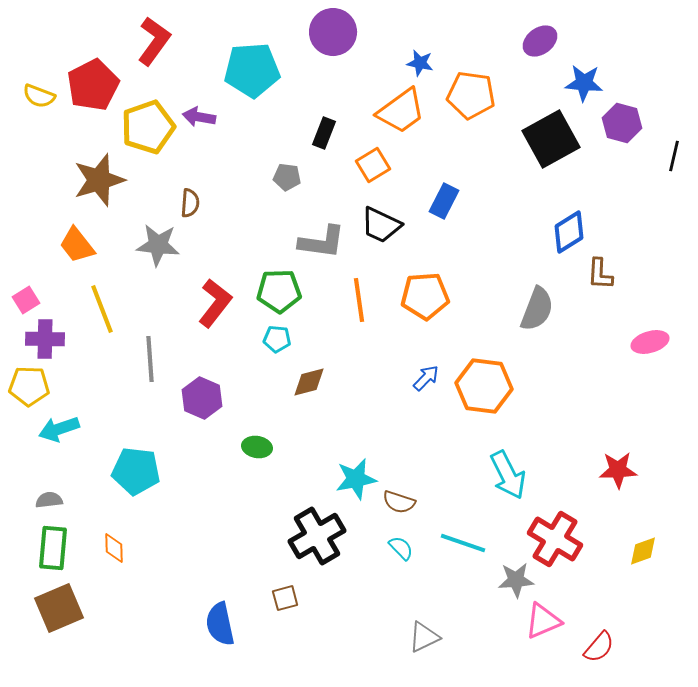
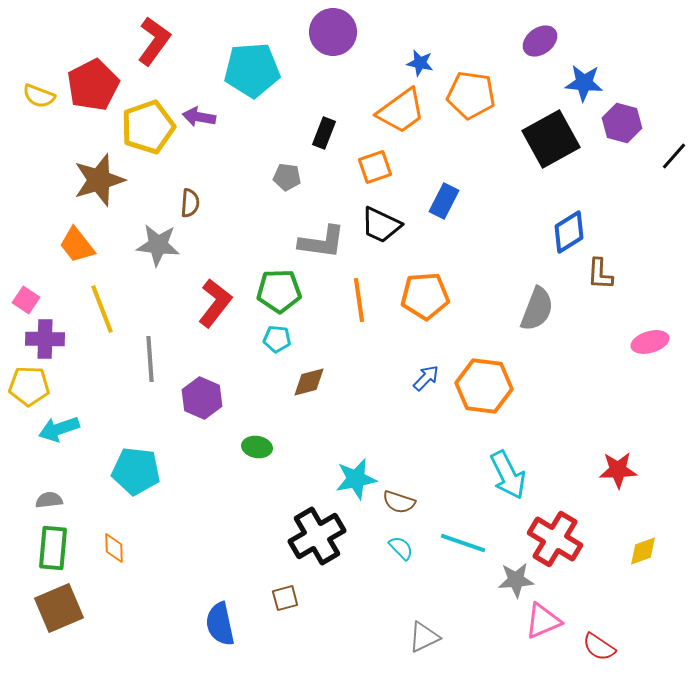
black line at (674, 156): rotated 28 degrees clockwise
orange square at (373, 165): moved 2 px right, 2 px down; rotated 12 degrees clockwise
pink square at (26, 300): rotated 24 degrees counterclockwise
red semicircle at (599, 647): rotated 84 degrees clockwise
